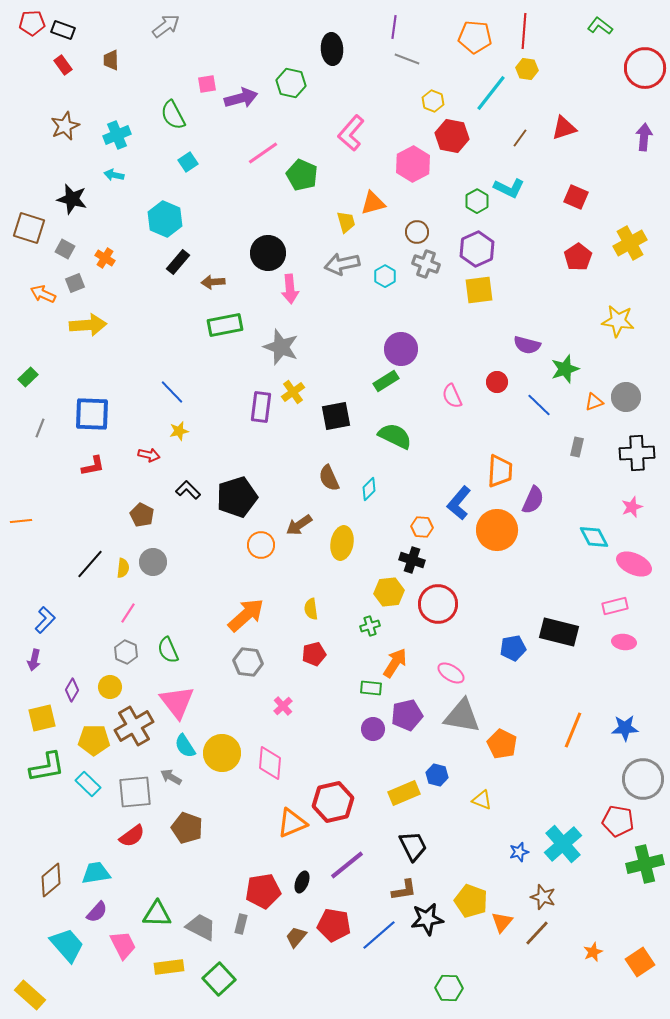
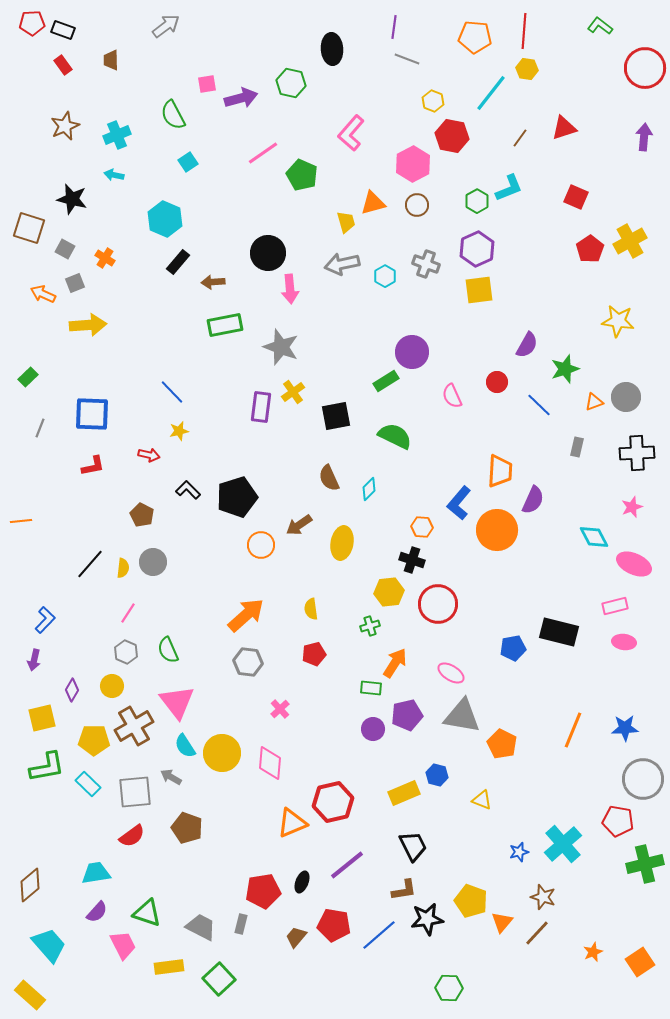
cyan L-shape at (509, 188): rotated 48 degrees counterclockwise
brown circle at (417, 232): moved 27 px up
yellow cross at (630, 243): moved 2 px up
red pentagon at (578, 257): moved 12 px right, 8 px up
purple semicircle at (527, 345): rotated 76 degrees counterclockwise
purple circle at (401, 349): moved 11 px right, 3 px down
yellow circle at (110, 687): moved 2 px right, 1 px up
pink cross at (283, 706): moved 3 px left, 3 px down
brown diamond at (51, 880): moved 21 px left, 5 px down
green triangle at (157, 914): moved 10 px left, 1 px up; rotated 16 degrees clockwise
cyan trapezoid at (67, 945): moved 18 px left
